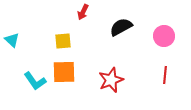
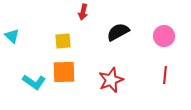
red arrow: rotated 14 degrees counterclockwise
black semicircle: moved 3 px left, 5 px down
cyan triangle: moved 4 px up
cyan L-shape: moved 1 px left, 1 px down; rotated 20 degrees counterclockwise
